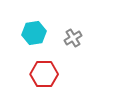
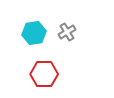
gray cross: moved 6 px left, 6 px up
